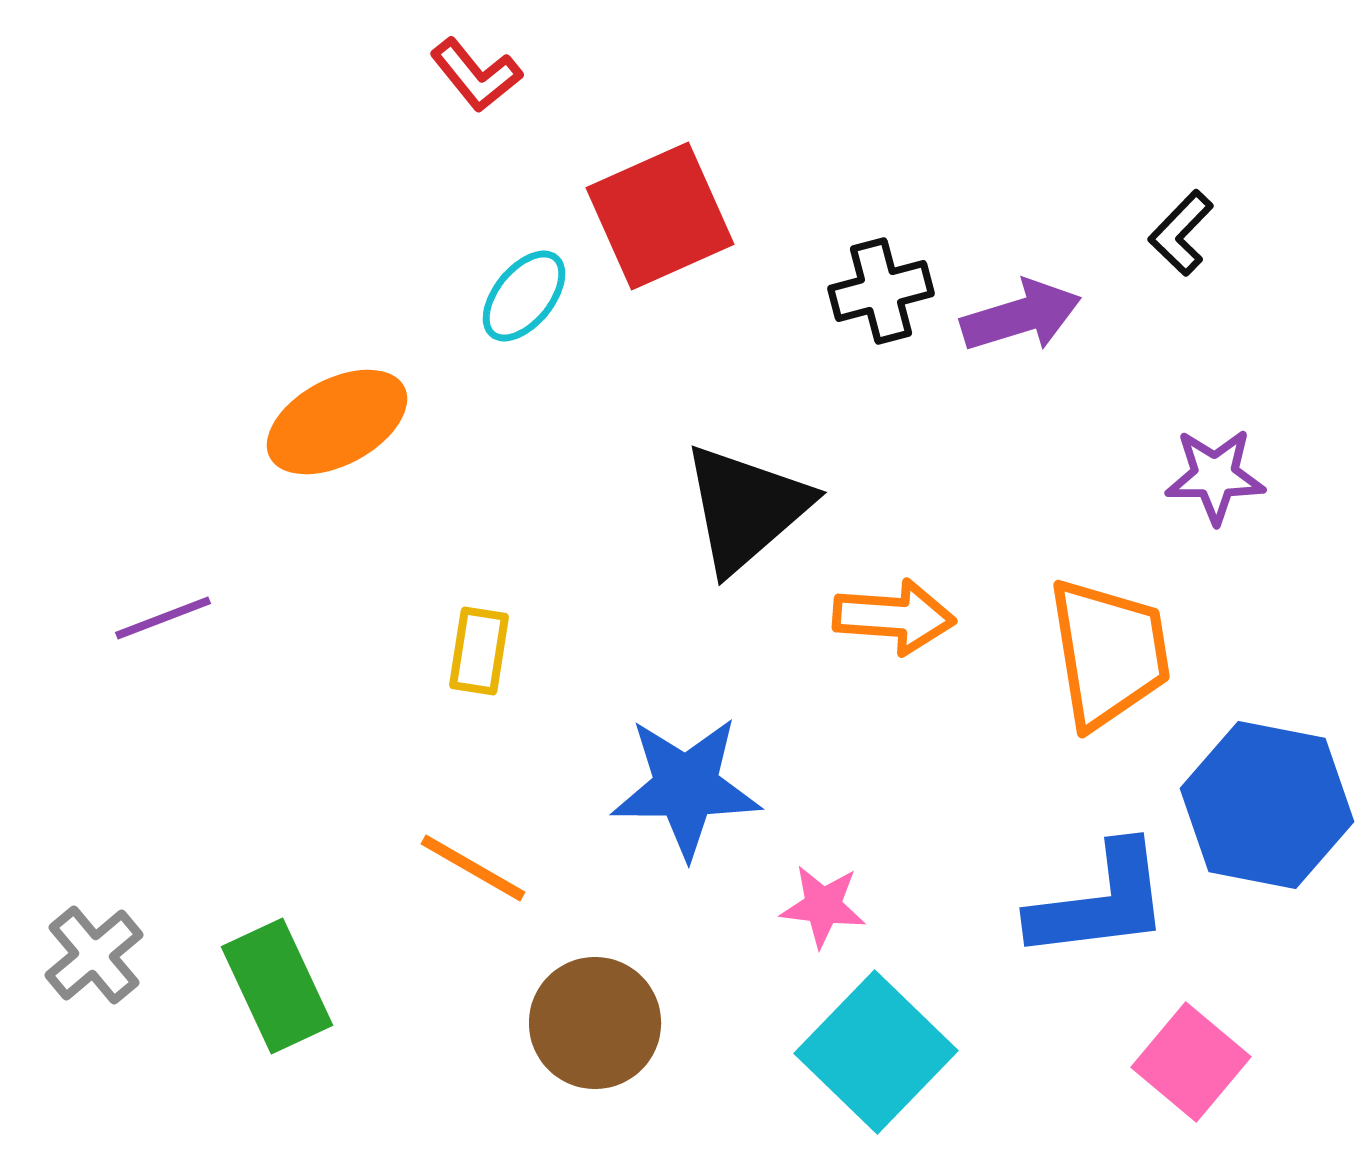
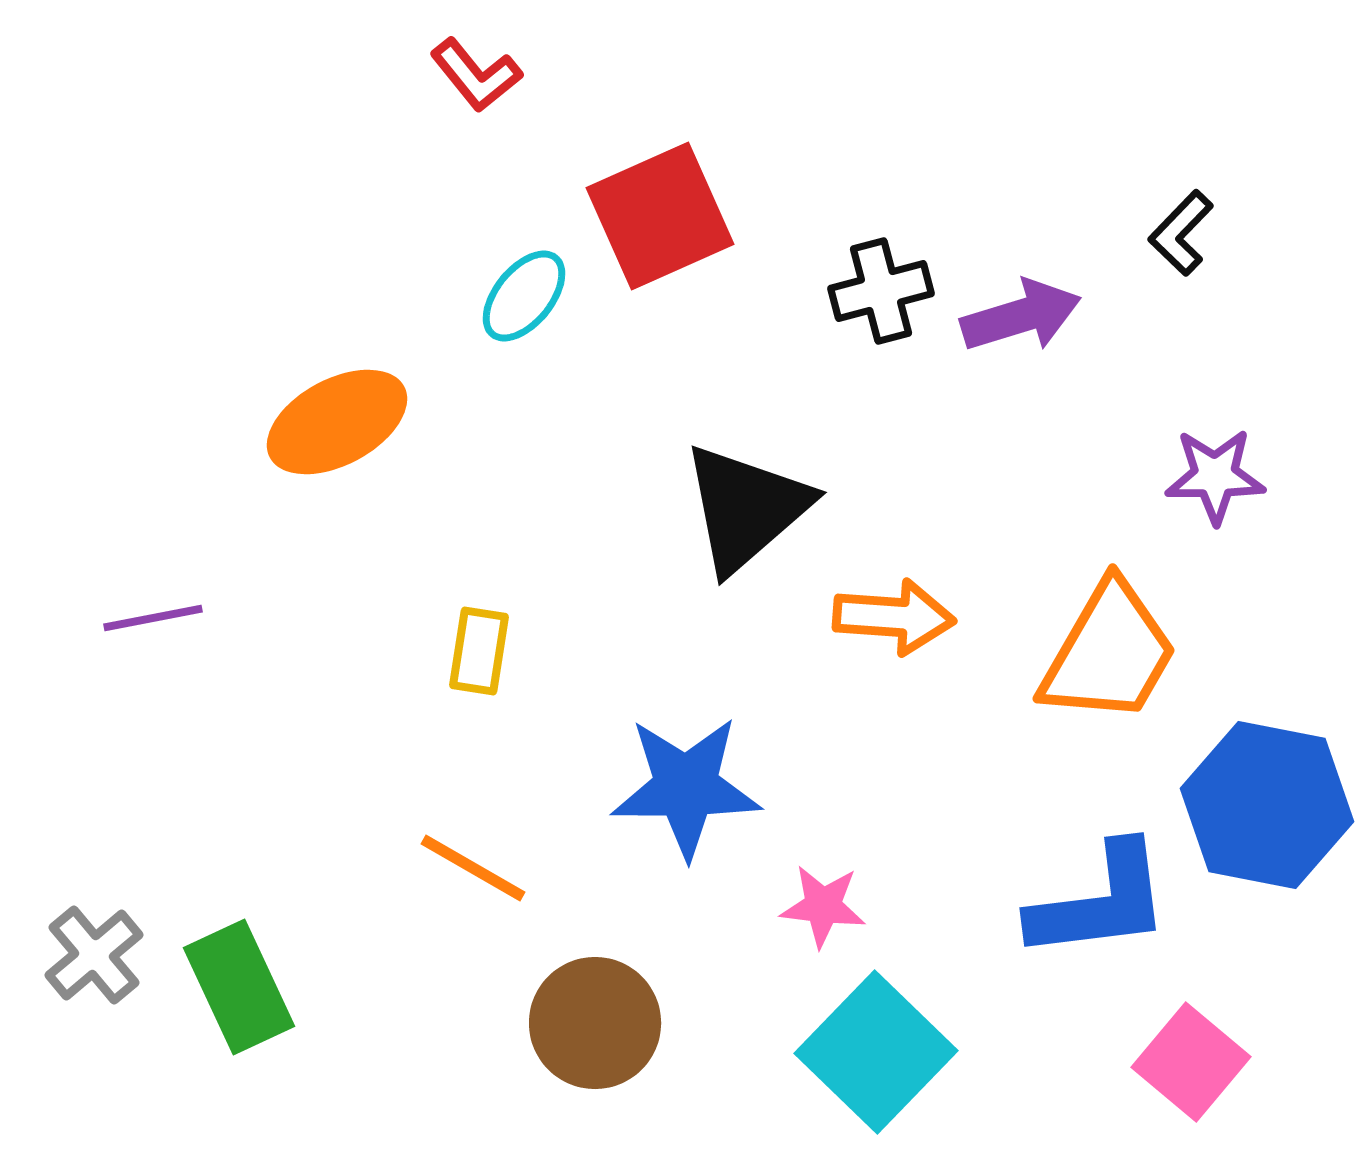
purple line: moved 10 px left; rotated 10 degrees clockwise
orange trapezoid: rotated 39 degrees clockwise
green rectangle: moved 38 px left, 1 px down
